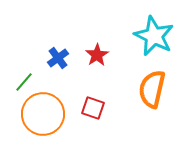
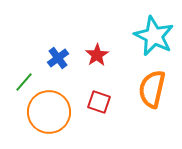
red square: moved 6 px right, 6 px up
orange circle: moved 6 px right, 2 px up
